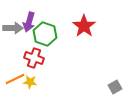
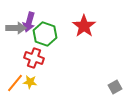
gray arrow: moved 3 px right
orange line: moved 4 px down; rotated 24 degrees counterclockwise
